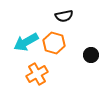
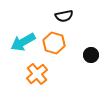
cyan arrow: moved 3 px left
orange cross: rotated 10 degrees counterclockwise
